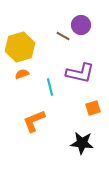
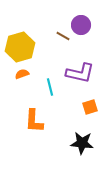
orange square: moved 3 px left, 1 px up
orange L-shape: rotated 65 degrees counterclockwise
